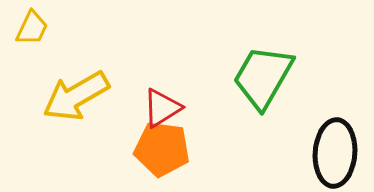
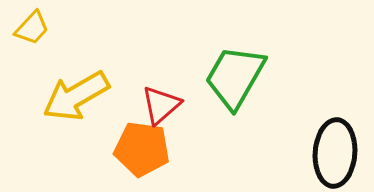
yellow trapezoid: rotated 18 degrees clockwise
green trapezoid: moved 28 px left
red triangle: moved 1 px left, 3 px up; rotated 9 degrees counterclockwise
orange pentagon: moved 20 px left
